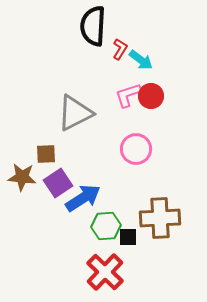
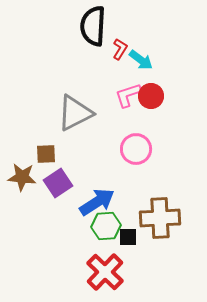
blue arrow: moved 14 px right, 4 px down
